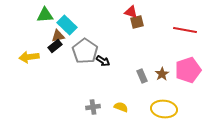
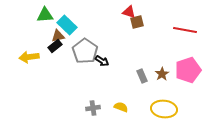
red triangle: moved 2 px left
black arrow: moved 1 px left
gray cross: moved 1 px down
